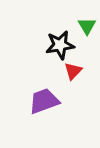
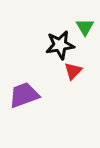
green triangle: moved 2 px left, 1 px down
purple trapezoid: moved 20 px left, 6 px up
